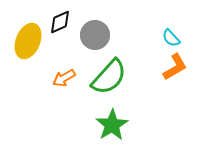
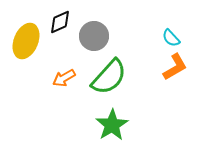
gray circle: moved 1 px left, 1 px down
yellow ellipse: moved 2 px left
